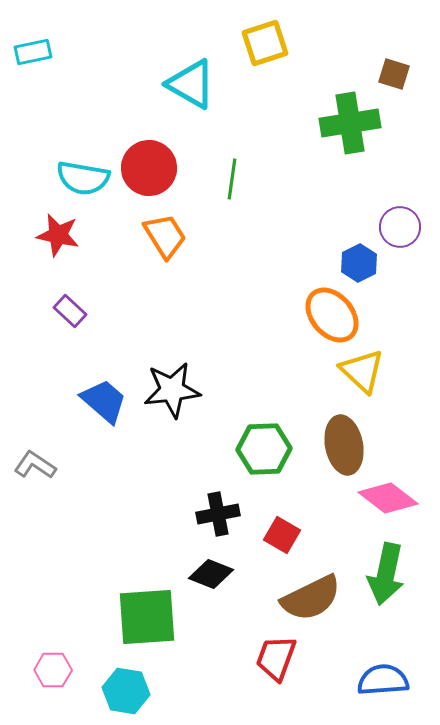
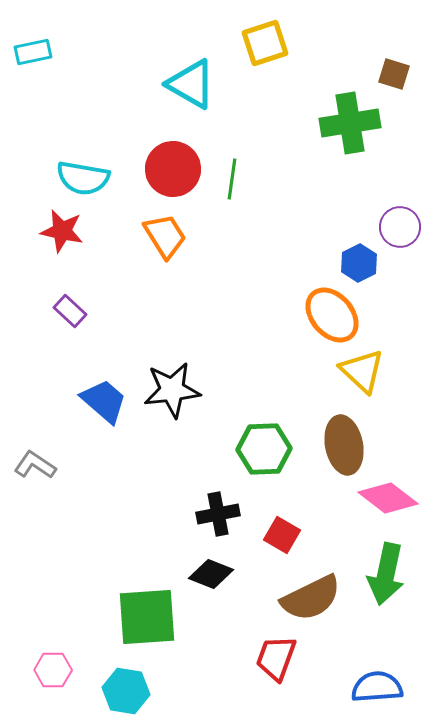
red circle: moved 24 px right, 1 px down
red star: moved 4 px right, 4 px up
blue semicircle: moved 6 px left, 7 px down
